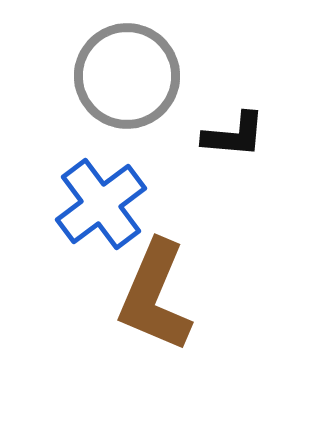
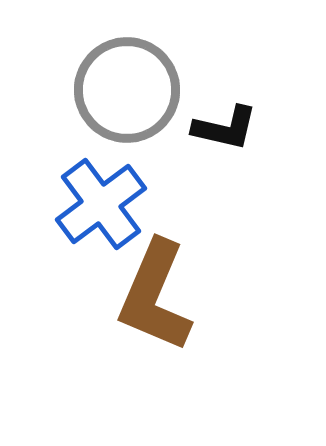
gray circle: moved 14 px down
black L-shape: moved 9 px left, 7 px up; rotated 8 degrees clockwise
